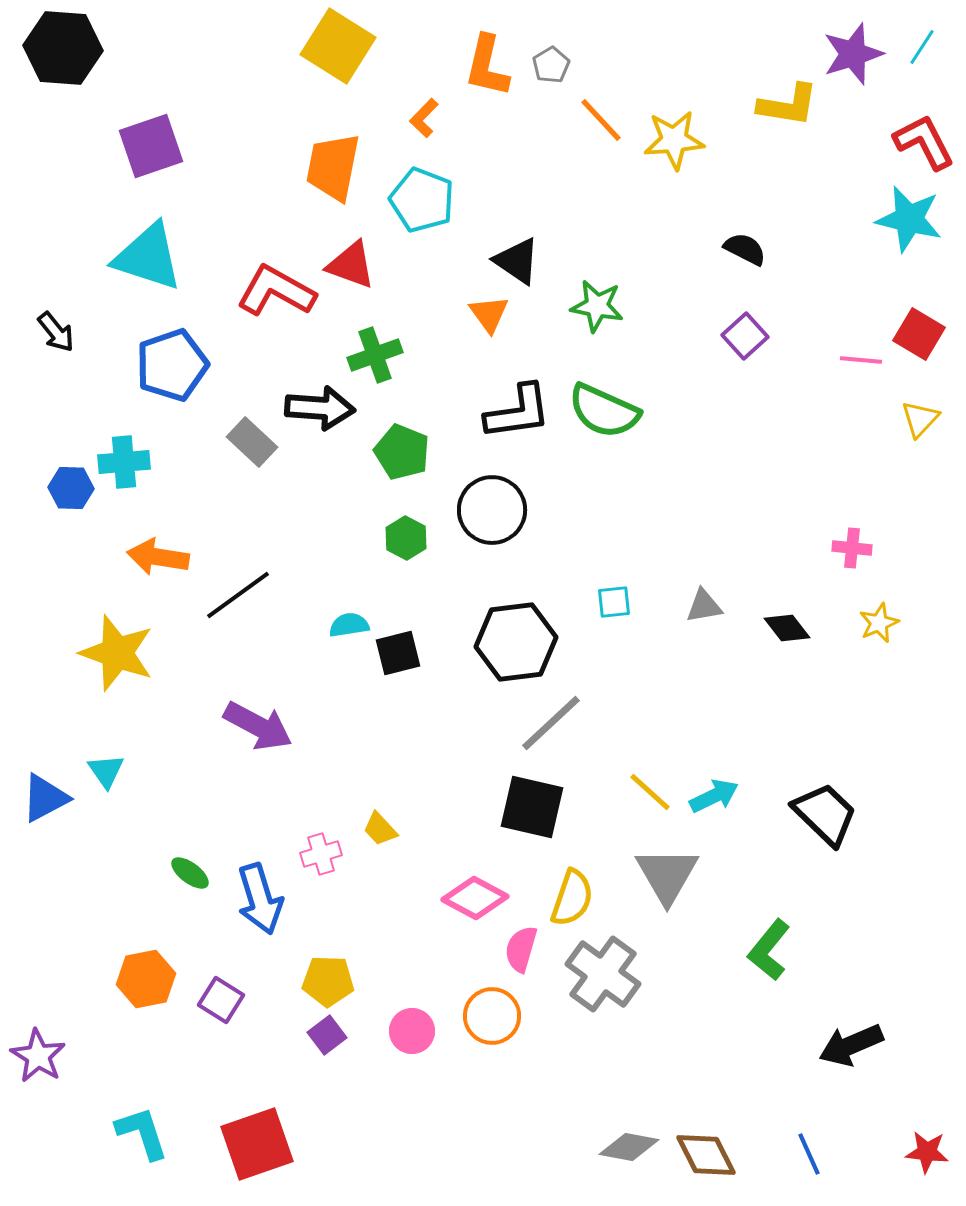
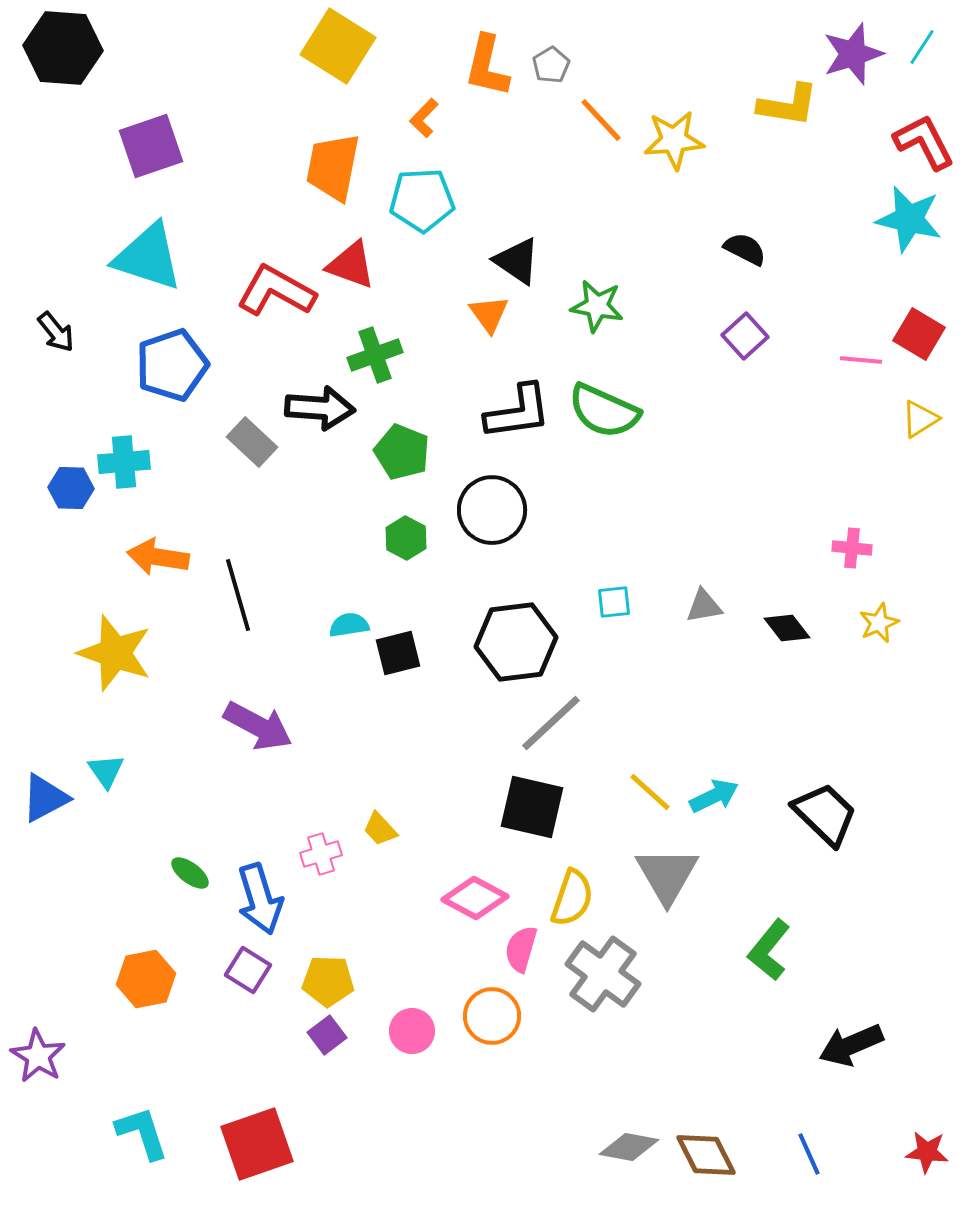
cyan pentagon at (422, 200): rotated 24 degrees counterclockwise
yellow triangle at (920, 419): rotated 15 degrees clockwise
black line at (238, 595): rotated 70 degrees counterclockwise
yellow star at (117, 653): moved 2 px left
purple square at (221, 1000): moved 27 px right, 30 px up
